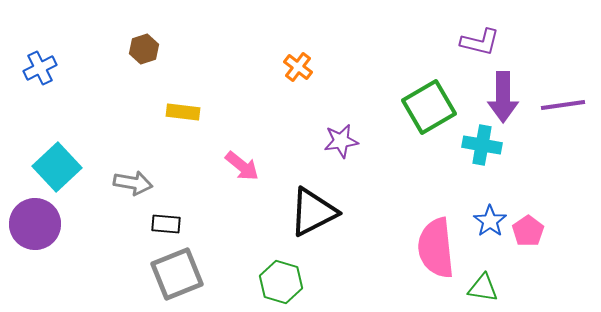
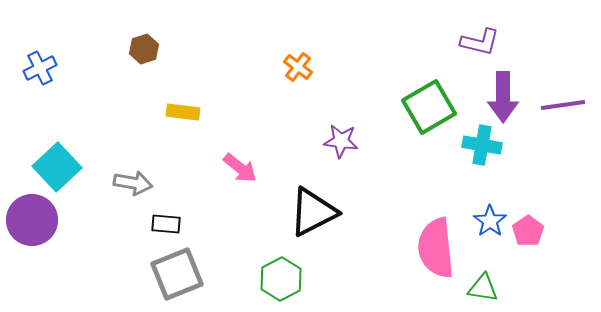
purple star: rotated 16 degrees clockwise
pink arrow: moved 2 px left, 2 px down
purple circle: moved 3 px left, 4 px up
green hexagon: moved 3 px up; rotated 15 degrees clockwise
